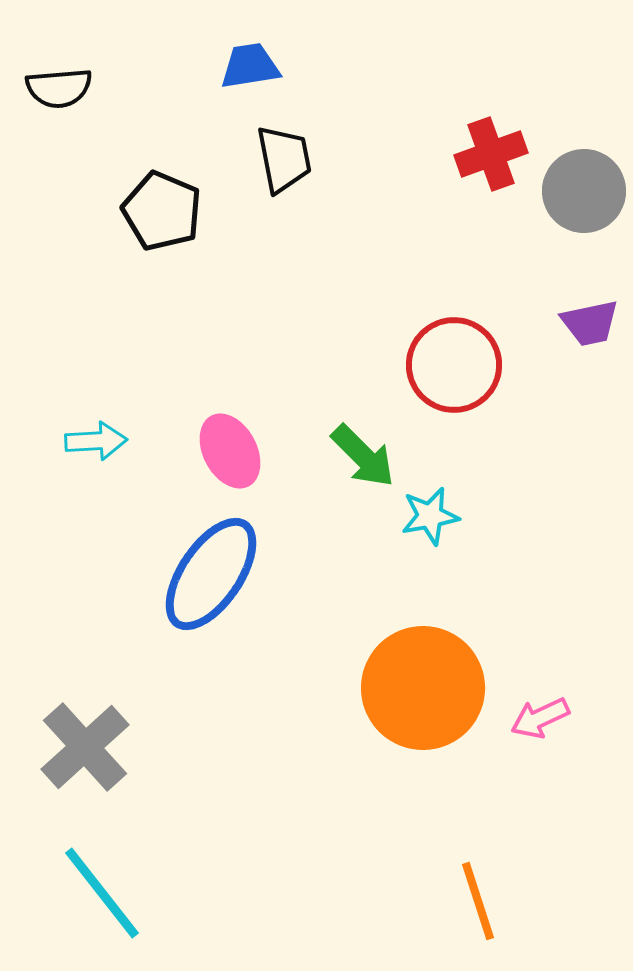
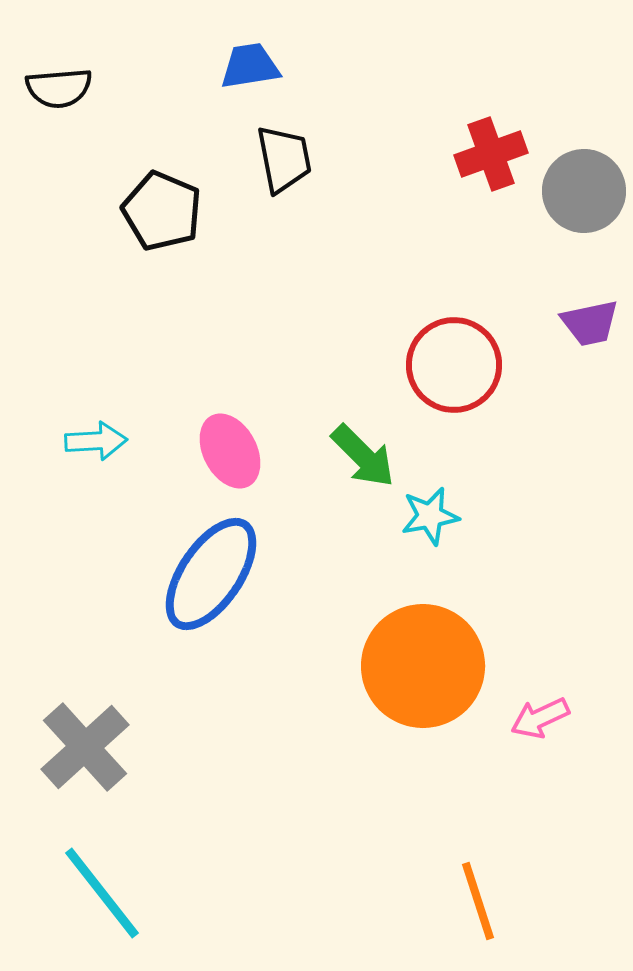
orange circle: moved 22 px up
